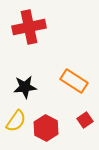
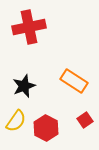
black star: moved 1 px left, 1 px up; rotated 15 degrees counterclockwise
